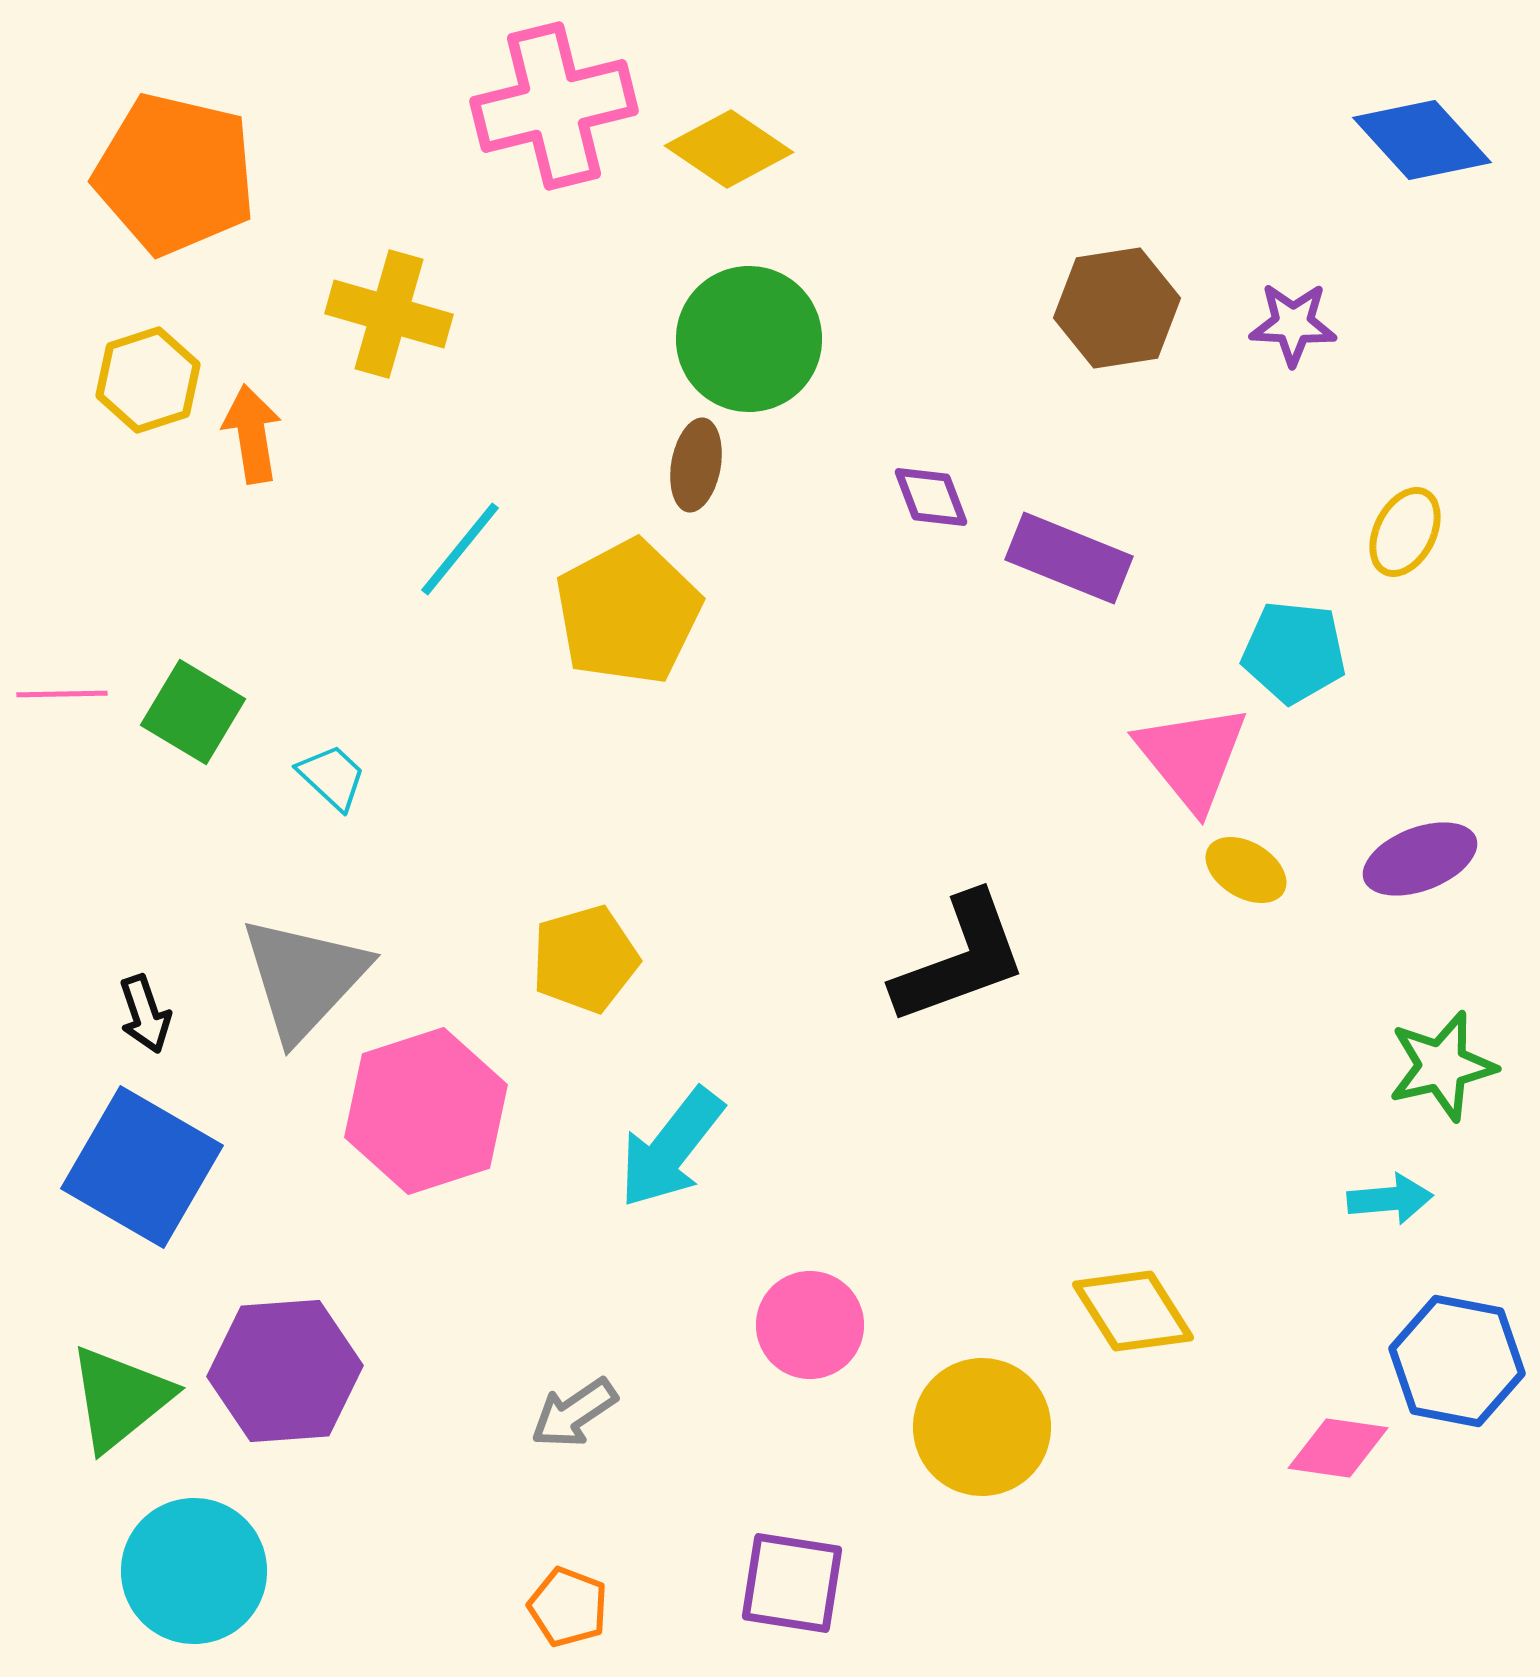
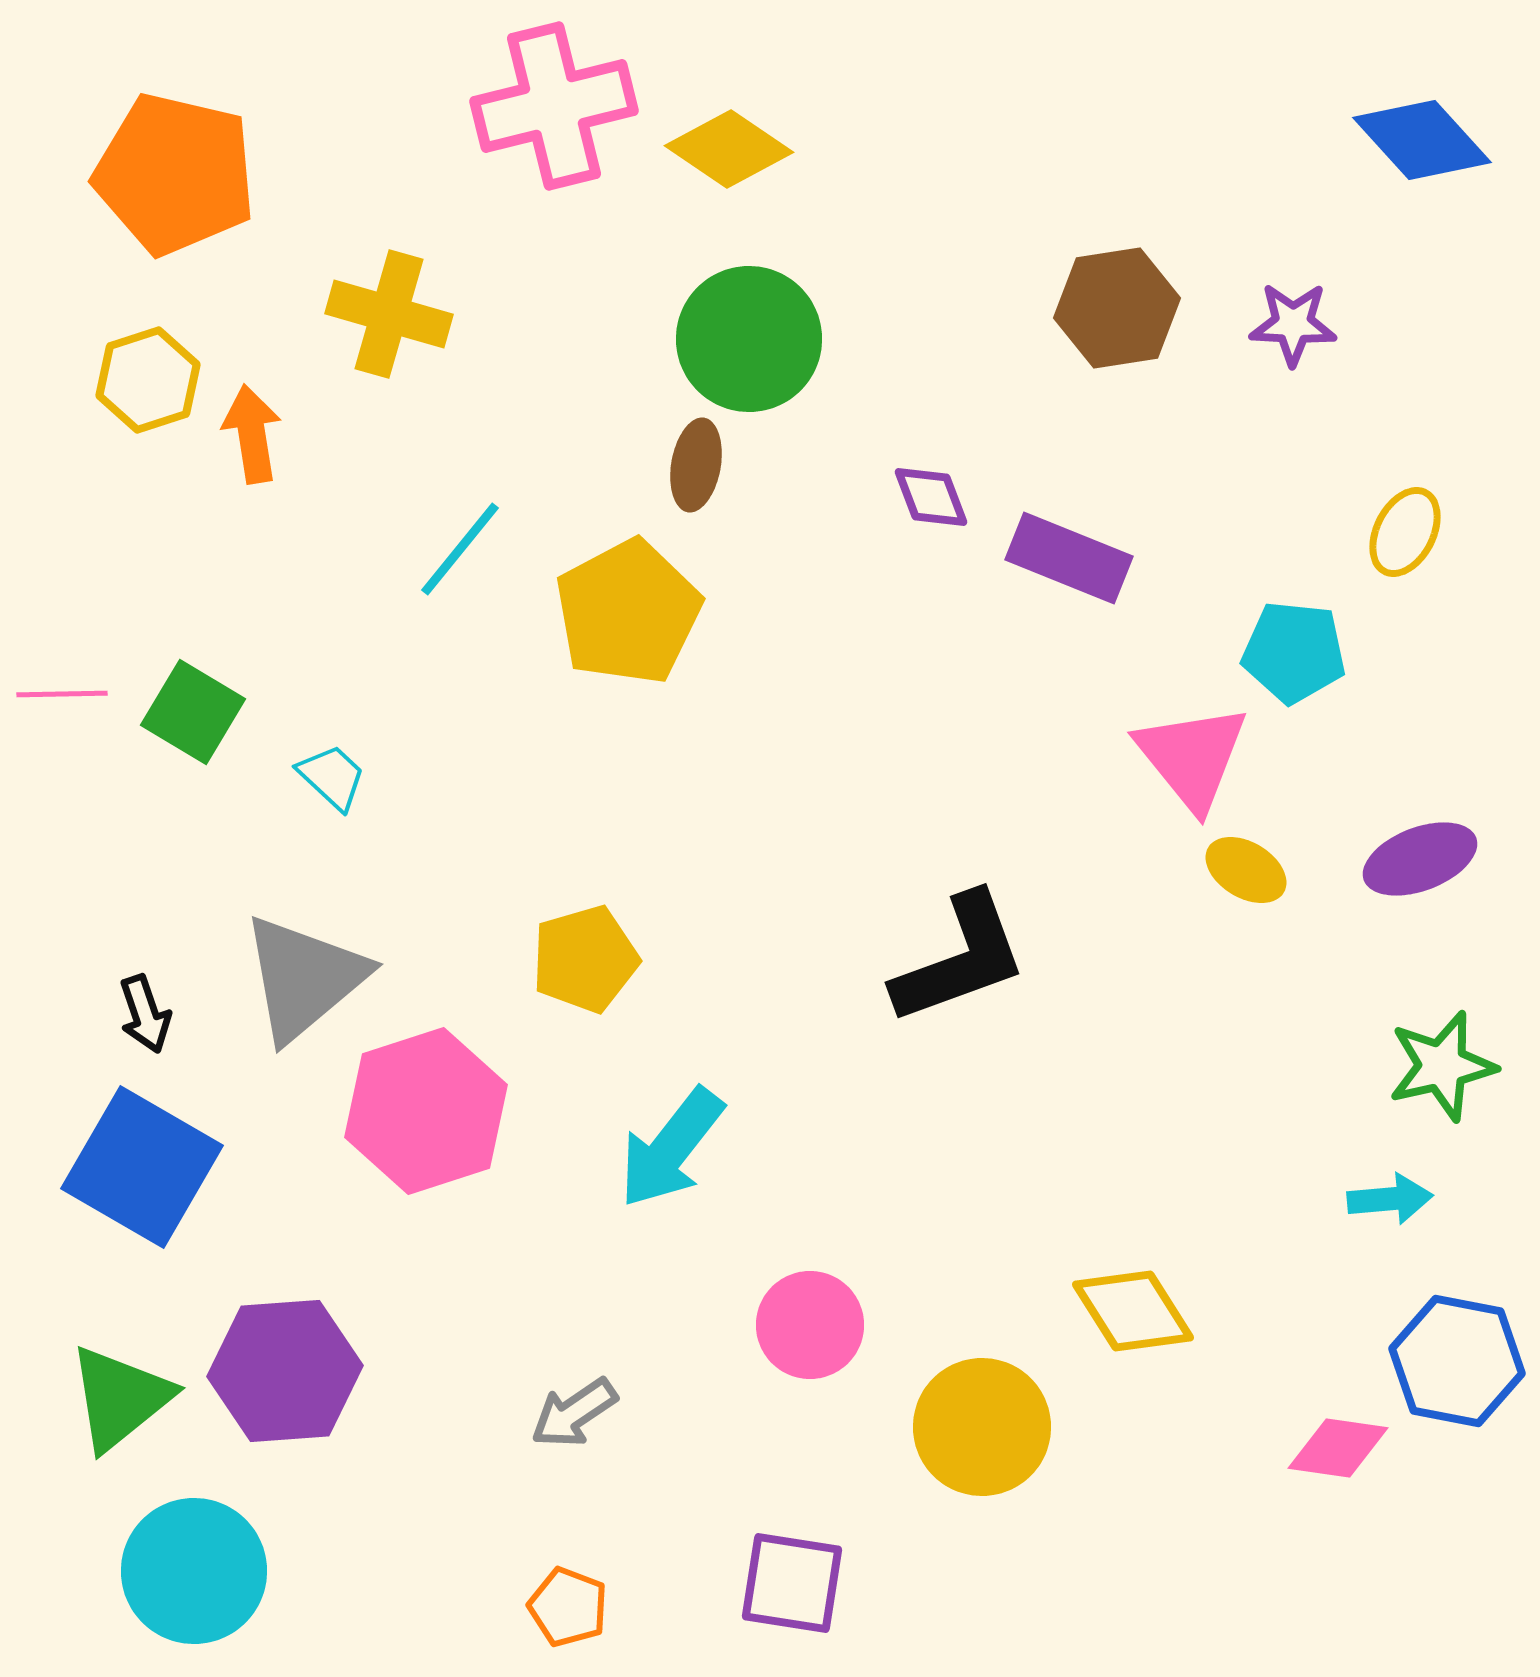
gray triangle at (304, 978): rotated 7 degrees clockwise
